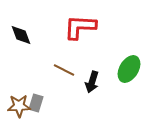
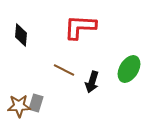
black diamond: rotated 25 degrees clockwise
